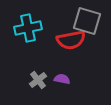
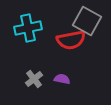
gray square: rotated 12 degrees clockwise
gray cross: moved 4 px left, 1 px up
